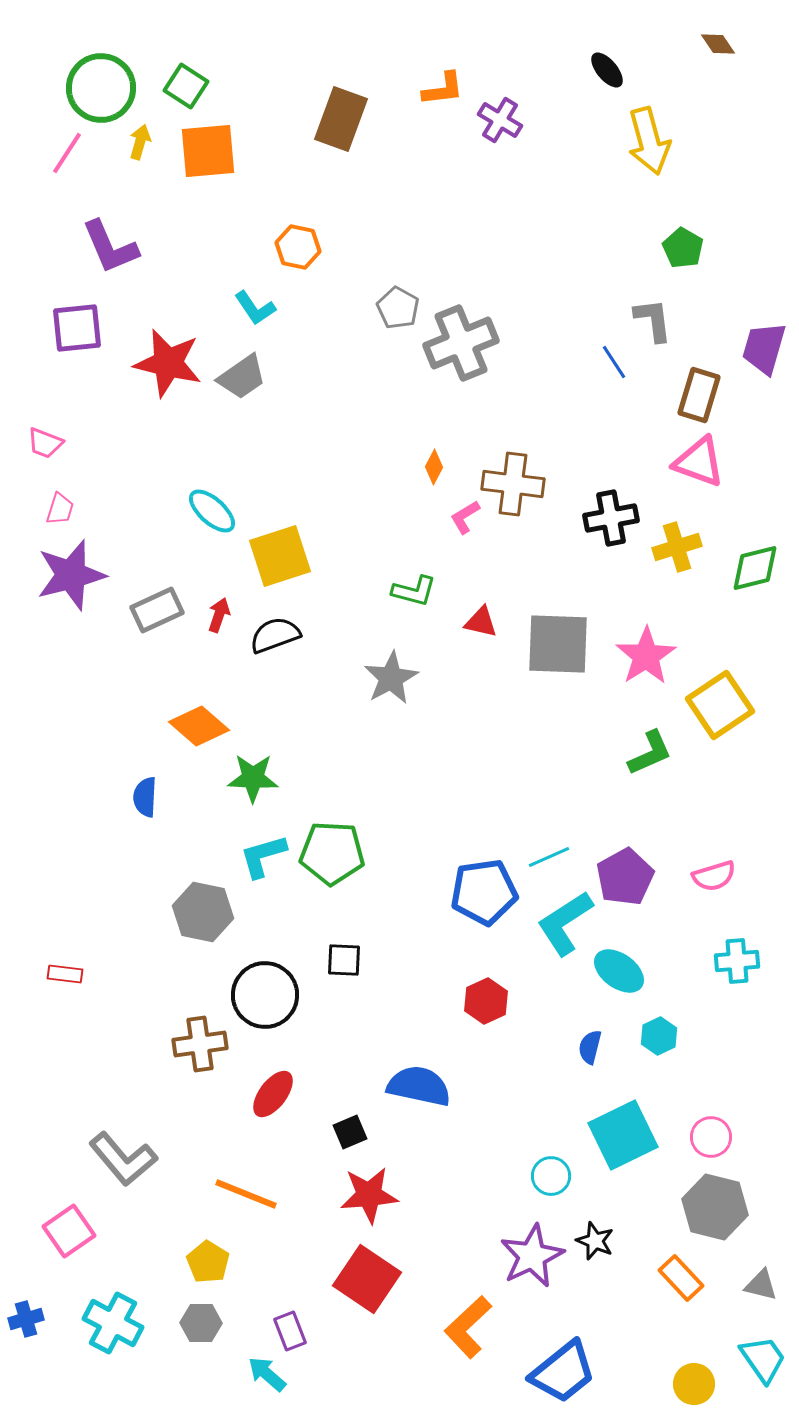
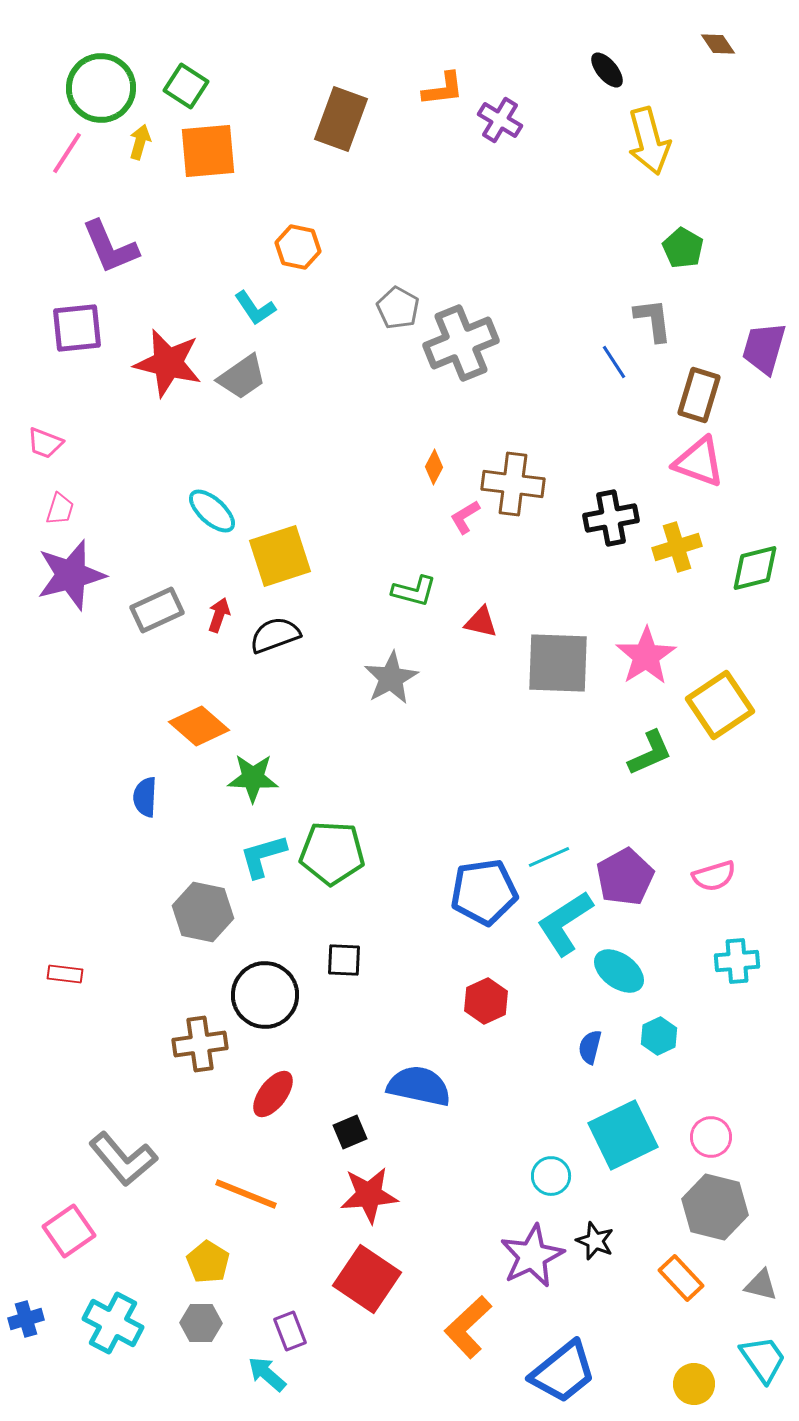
gray square at (558, 644): moved 19 px down
